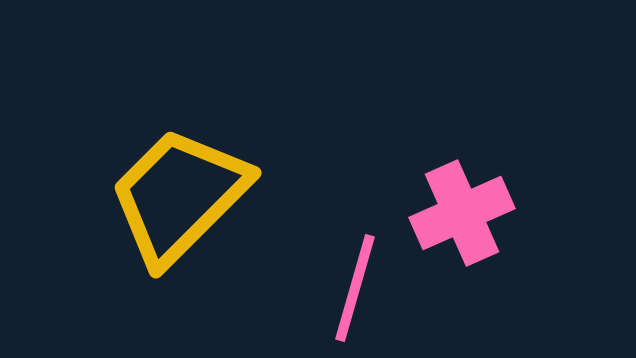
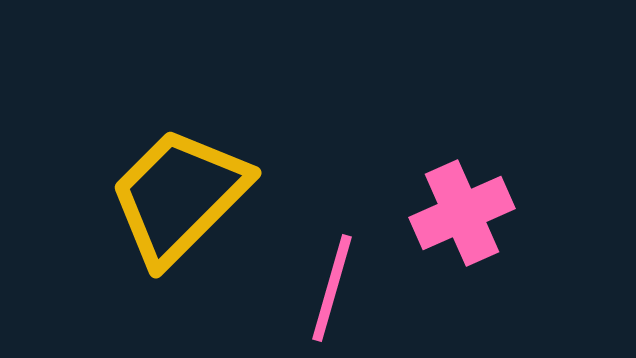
pink line: moved 23 px left
